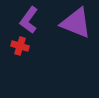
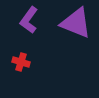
red cross: moved 1 px right, 16 px down
